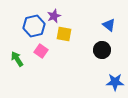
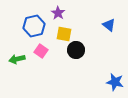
purple star: moved 4 px right, 3 px up; rotated 16 degrees counterclockwise
black circle: moved 26 px left
green arrow: rotated 70 degrees counterclockwise
blue star: rotated 12 degrees clockwise
